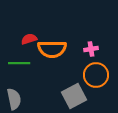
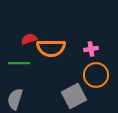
orange semicircle: moved 1 px left, 1 px up
gray semicircle: moved 1 px right; rotated 150 degrees counterclockwise
